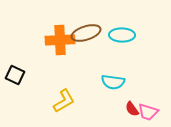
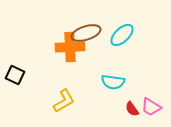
cyan ellipse: rotated 45 degrees counterclockwise
orange cross: moved 10 px right, 7 px down
pink trapezoid: moved 3 px right, 5 px up; rotated 15 degrees clockwise
